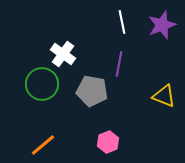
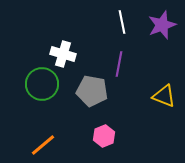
white cross: rotated 20 degrees counterclockwise
pink hexagon: moved 4 px left, 6 px up
